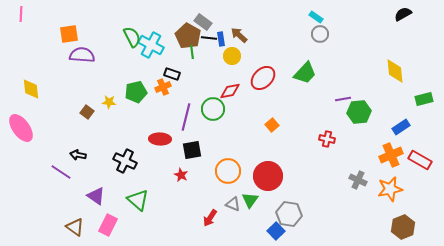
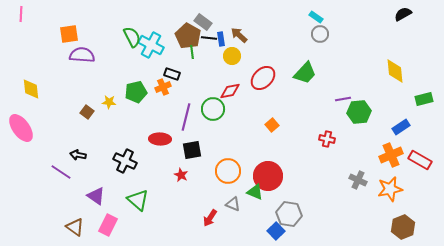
green triangle at (250, 200): moved 5 px right, 8 px up; rotated 42 degrees counterclockwise
